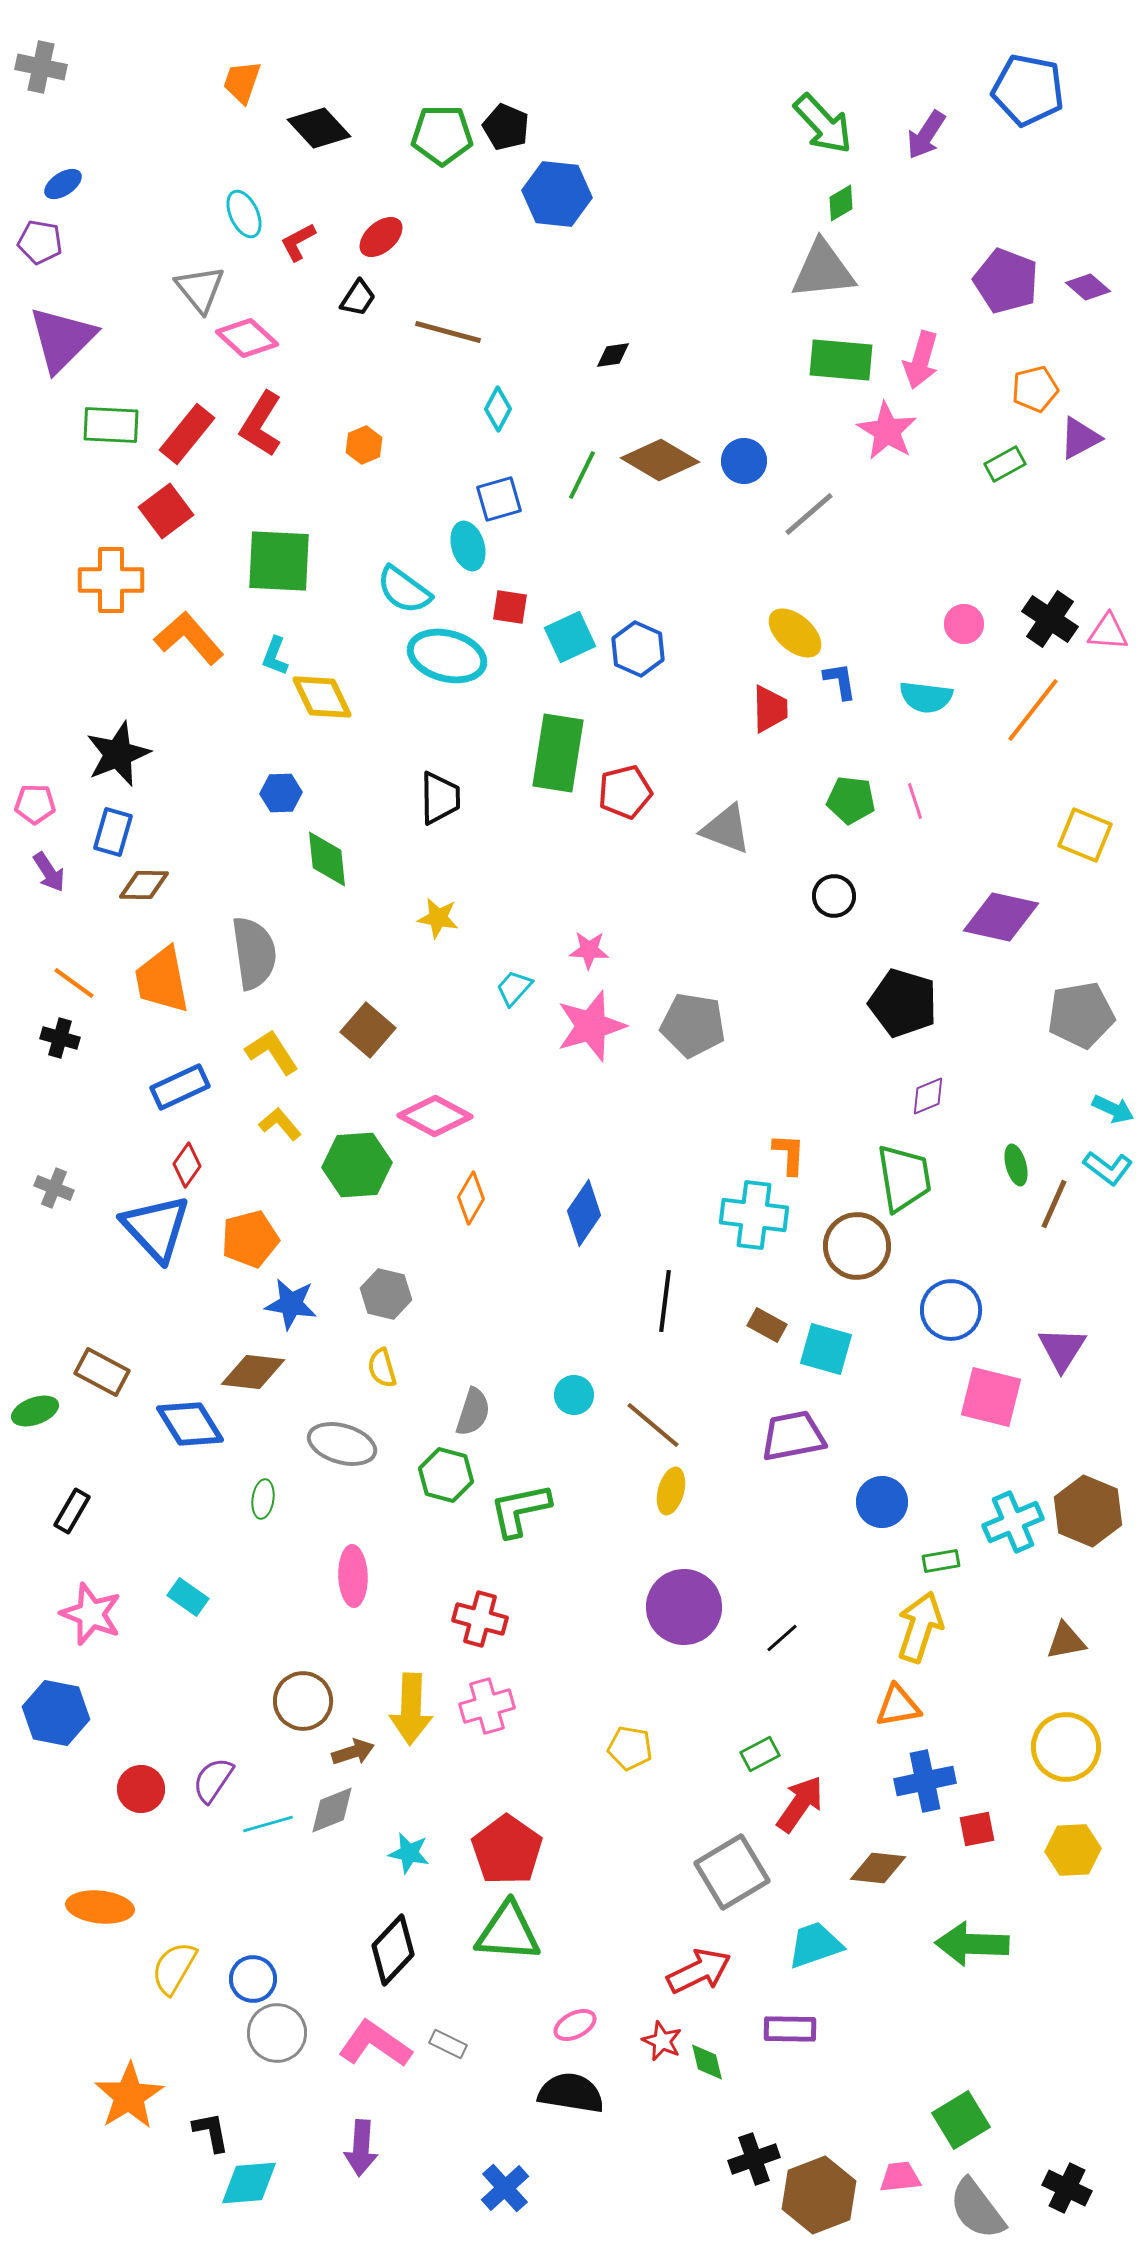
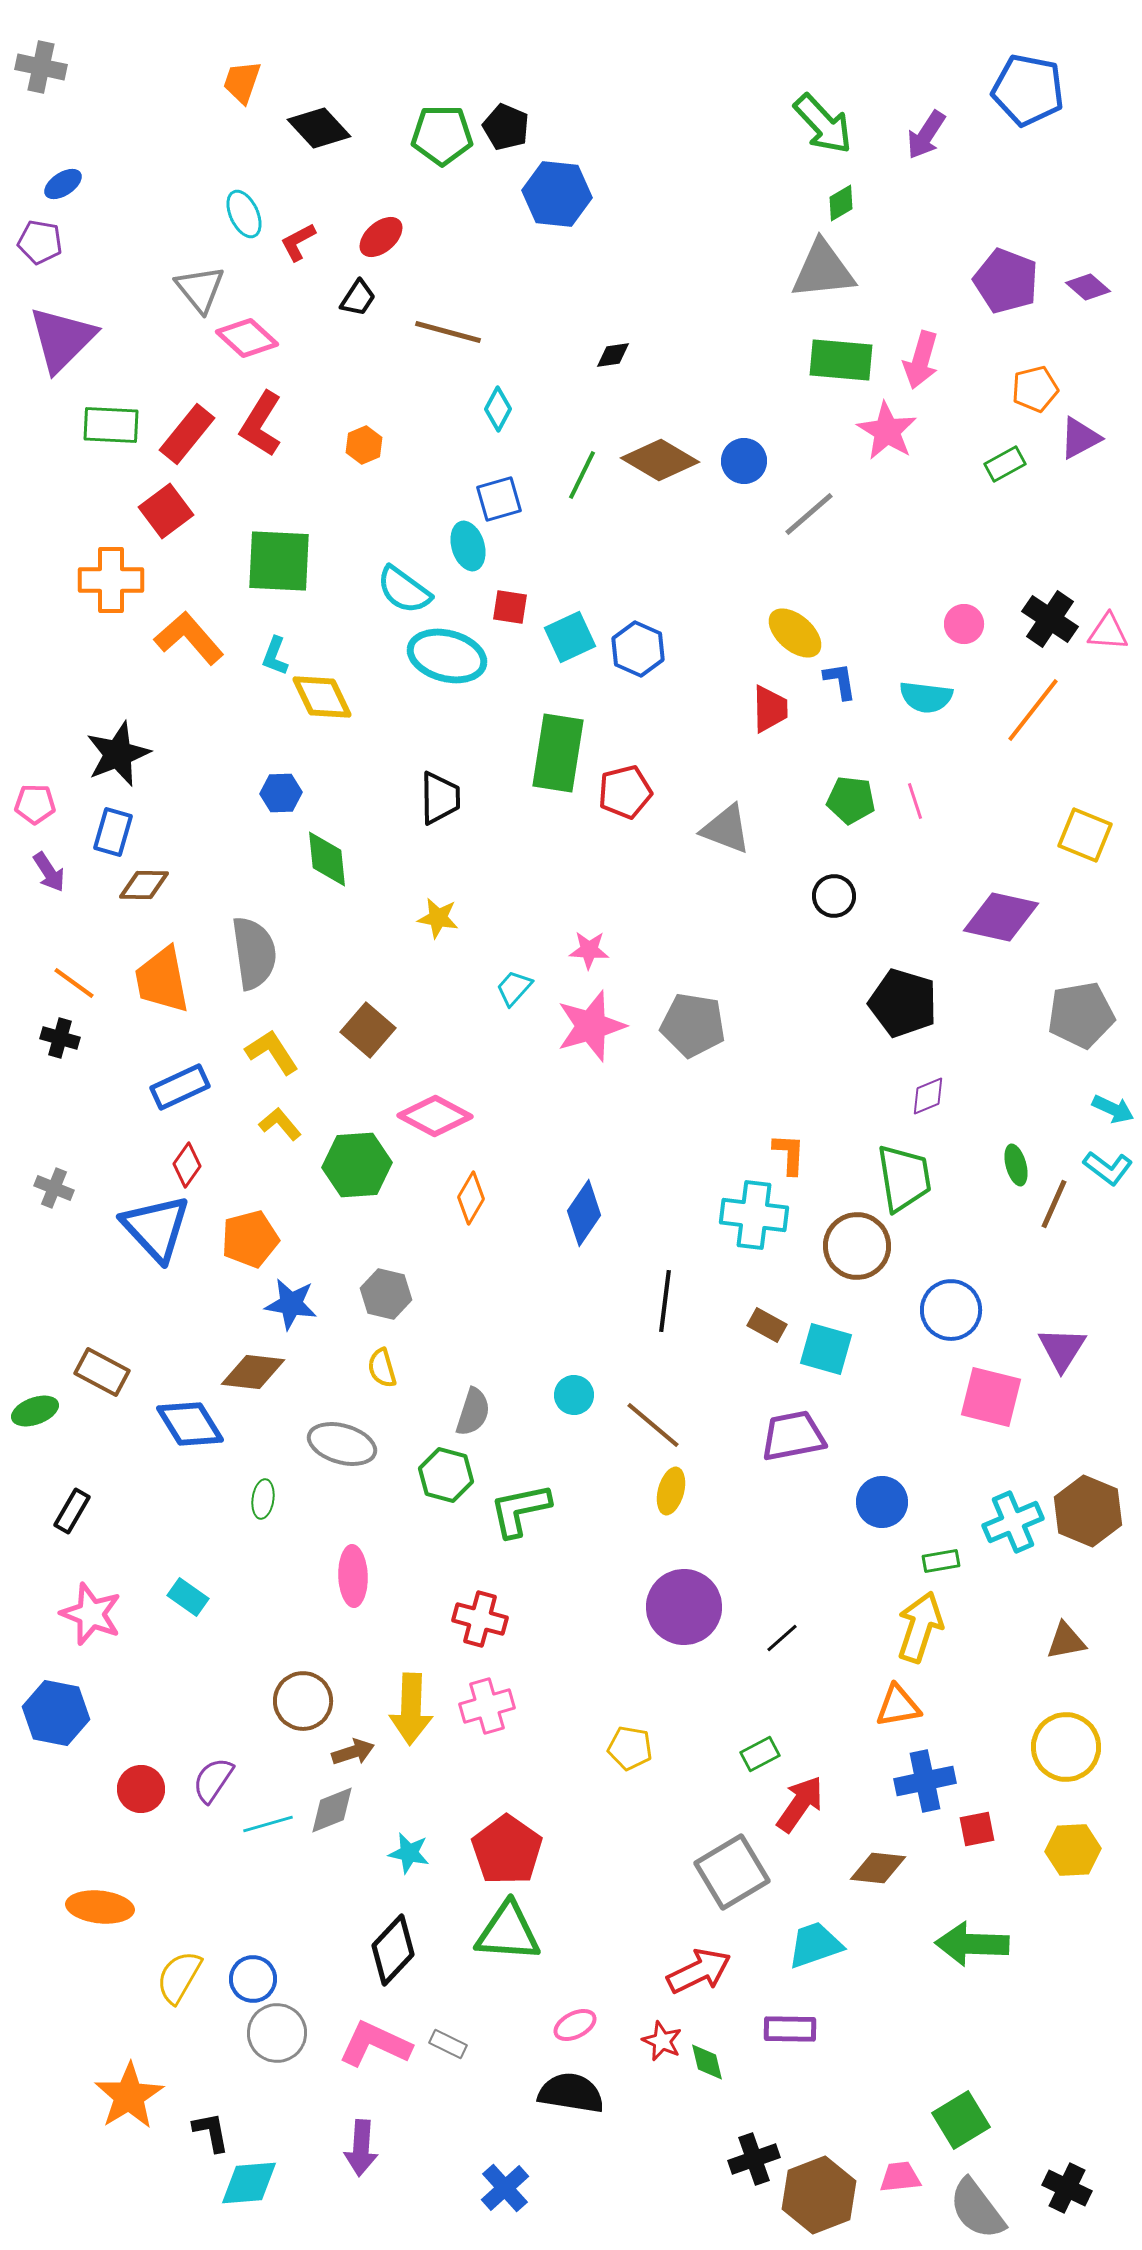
yellow semicircle at (174, 1968): moved 5 px right, 9 px down
pink L-shape at (375, 2044): rotated 10 degrees counterclockwise
